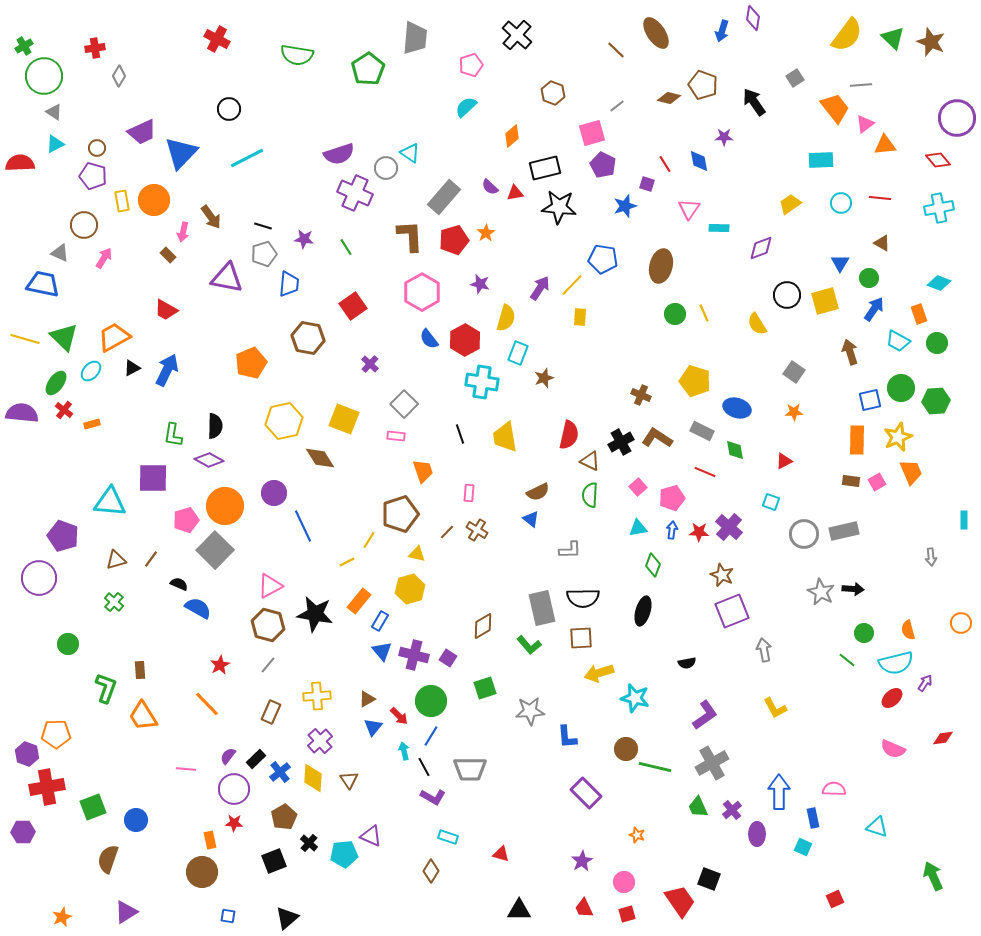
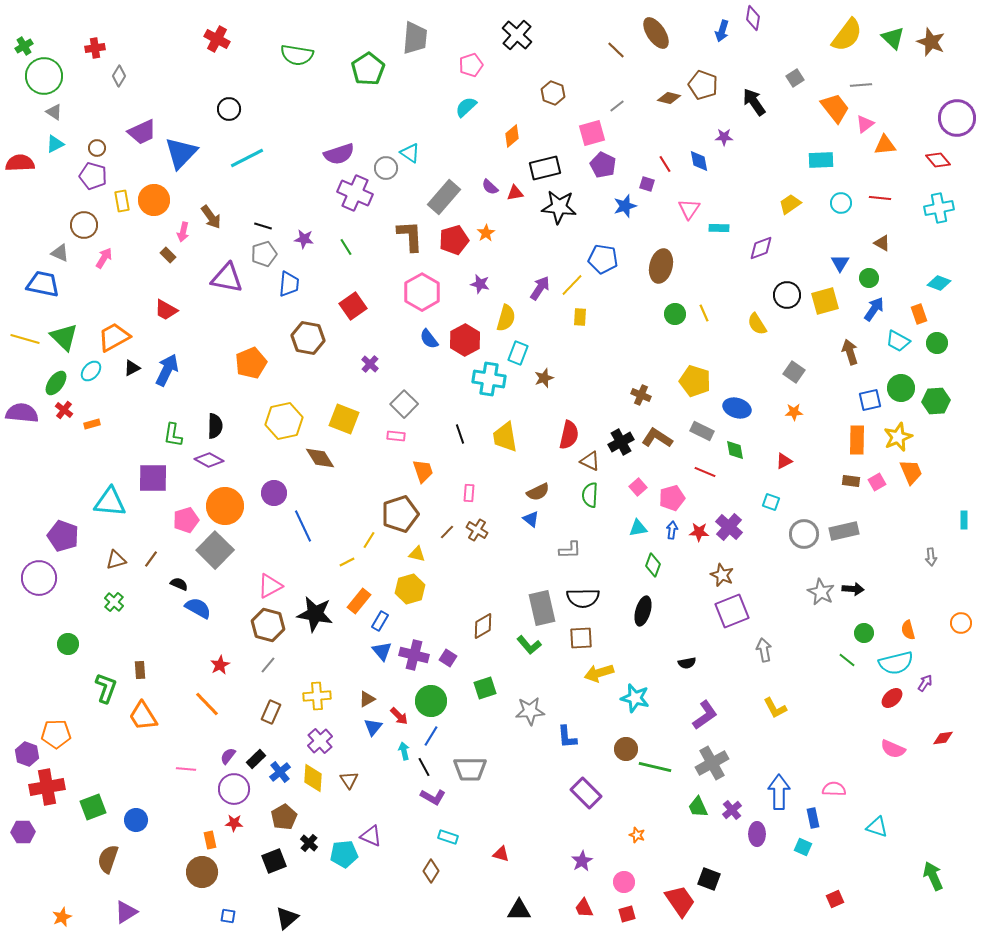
cyan cross at (482, 382): moved 7 px right, 3 px up
